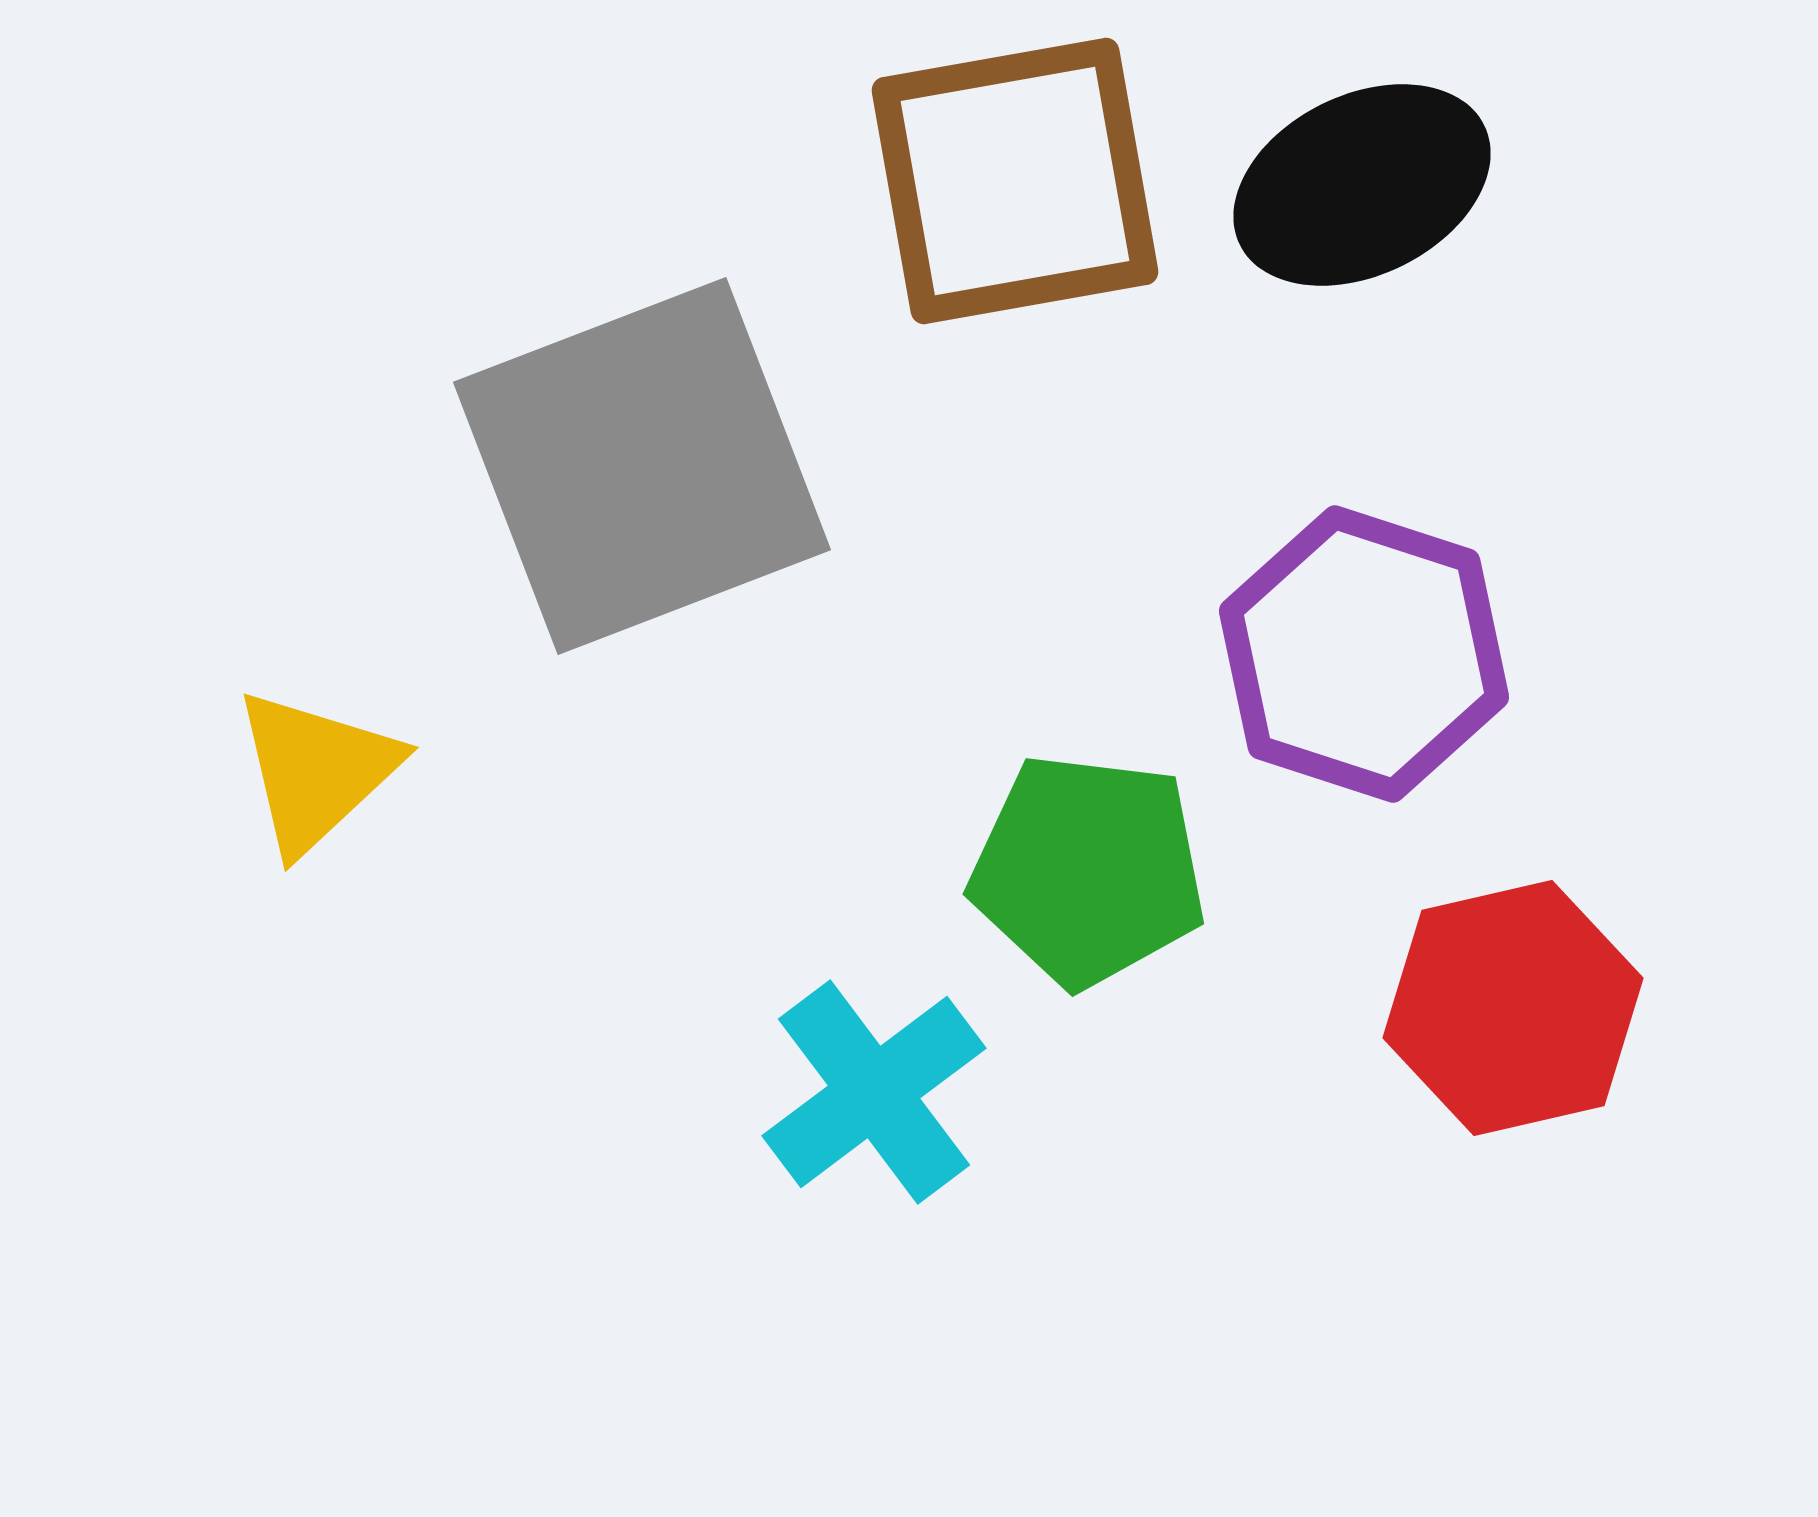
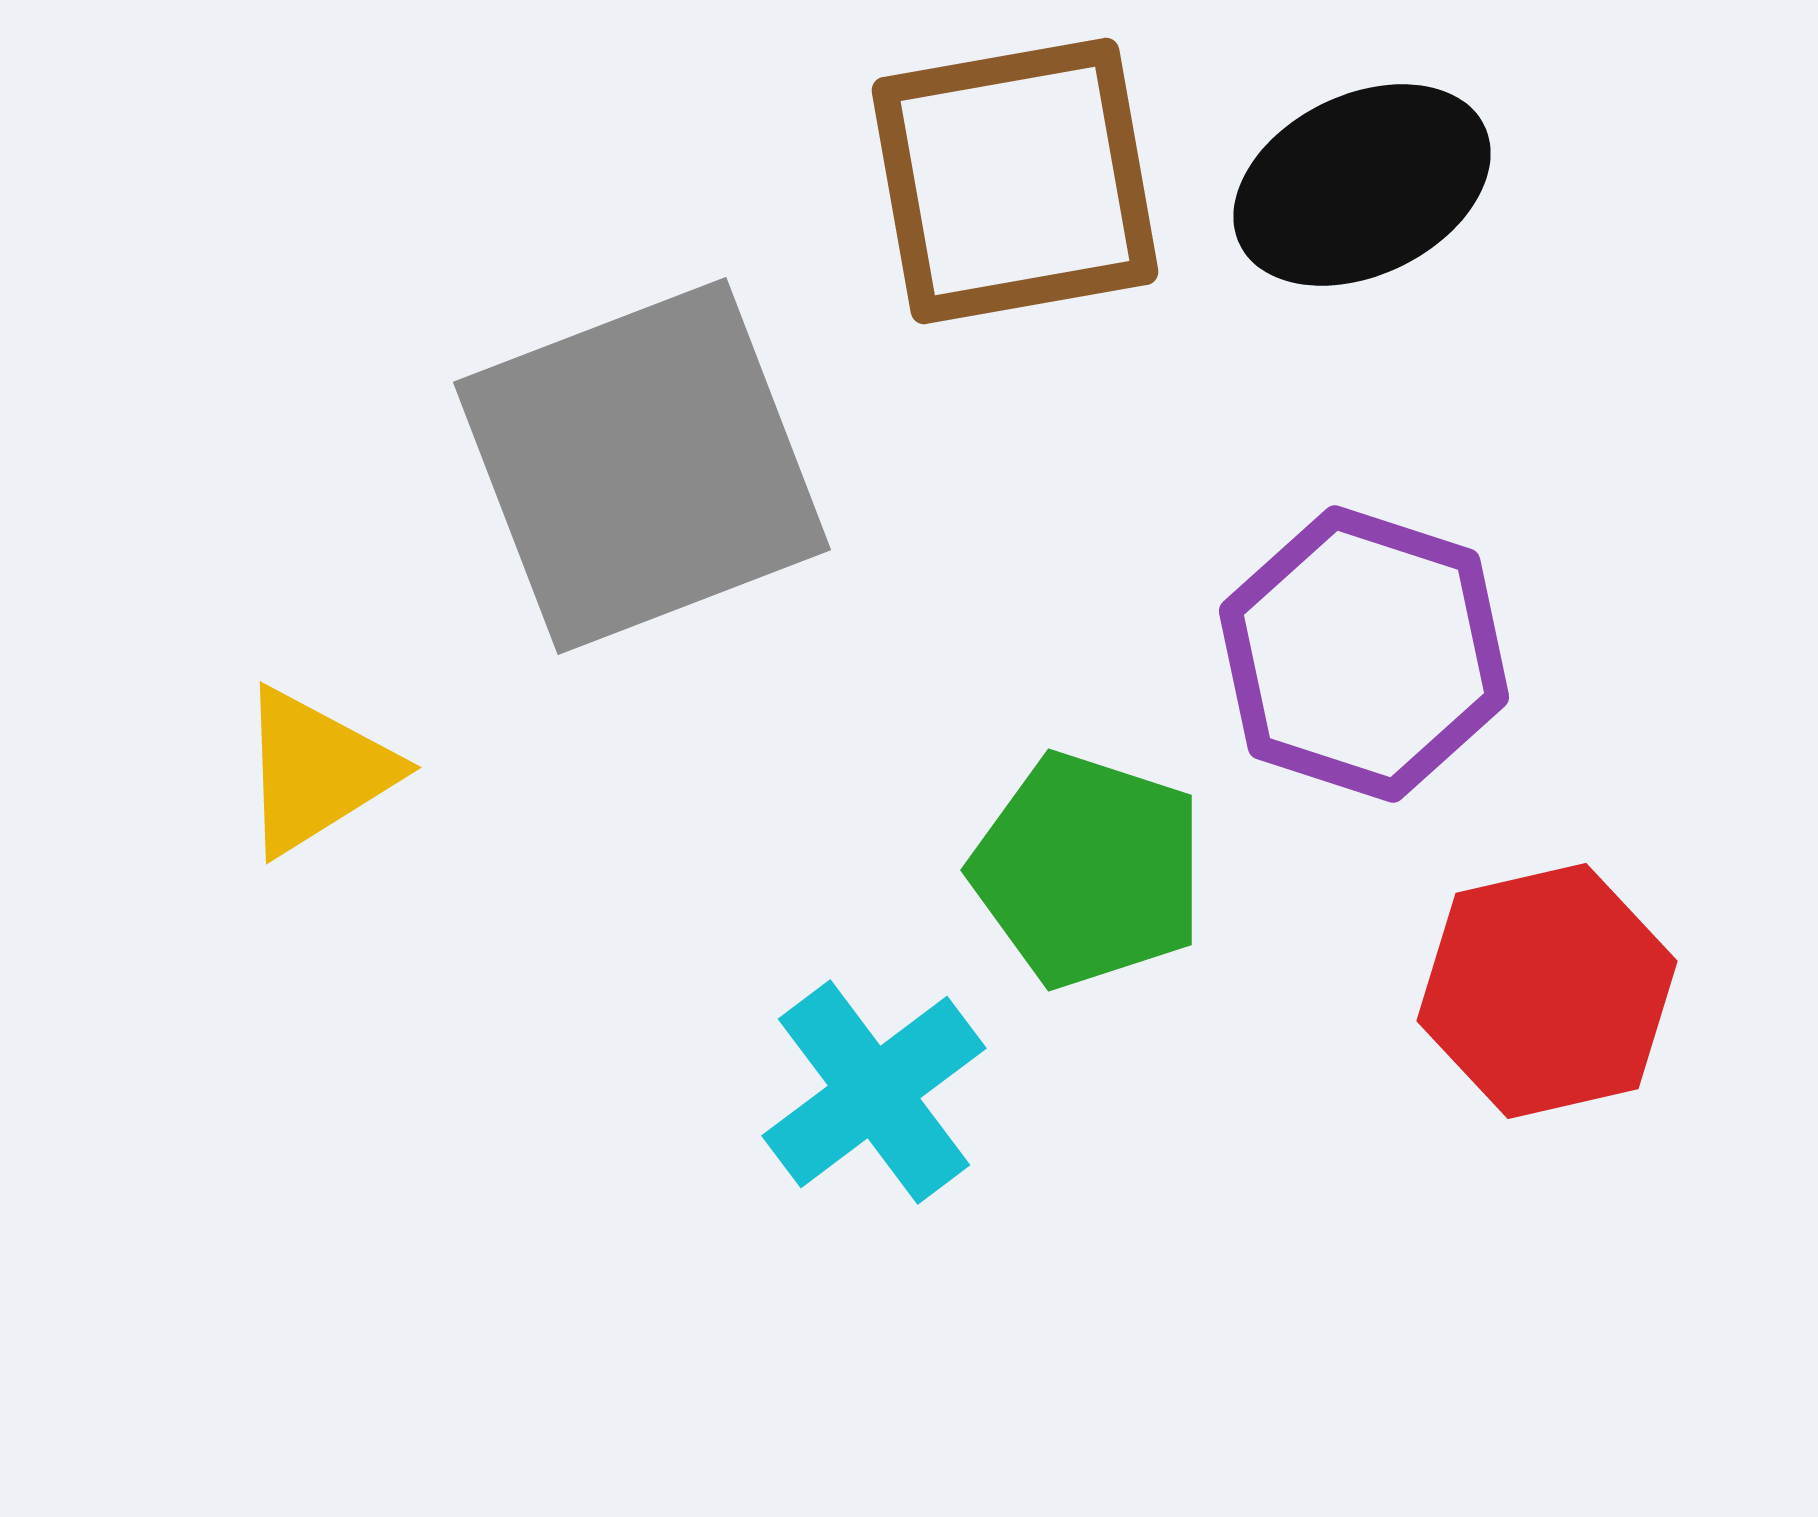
yellow triangle: rotated 11 degrees clockwise
green pentagon: rotated 11 degrees clockwise
red hexagon: moved 34 px right, 17 px up
